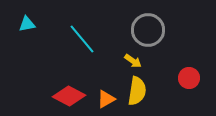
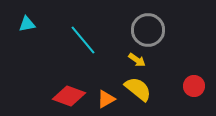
cyan line: moved 1 px right, 1 px down
yellow arrow: moved 4 px right, 1 px up
red circle: moved 5 px right, 8 px down
yellow semicircle: moved 1 px right, 2 px up; rotated 60 degrees counterclockwise
red diamond: rotated 8 degrees counterclockwise
